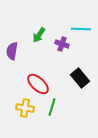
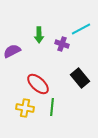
cyan line: rotated 30 degrees counterclockwise
green arrow: rotated 35 degrees counterclockwise
purple semicircle: rotated 54 degrees clockwise
green line: rotated 12 degrees counterclockwise
